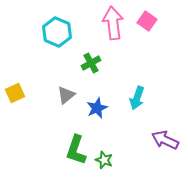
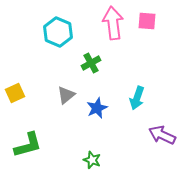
pink square: rotated 30 degrees counterclockwise
cyan hexagon: moved 1 px right
purple arrow: moved 3 px left, 5 px up
green L-shape: moved 48 px left, 5 px up; rotated 124 degrees counterclockwise
green star: moved 12 px left
